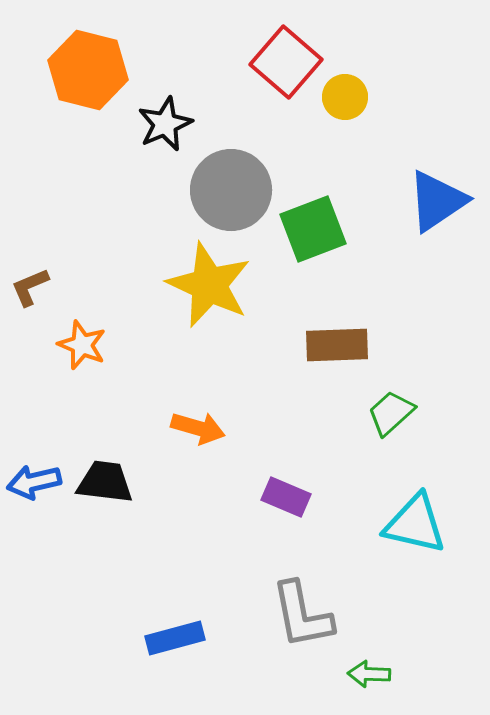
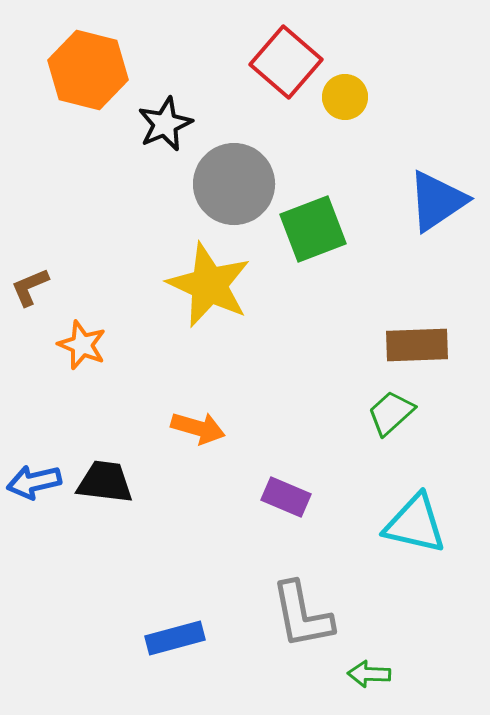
gray circle: moved 3 px right, 6 px up
brown rectangle: moved 80 px right
